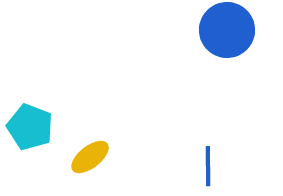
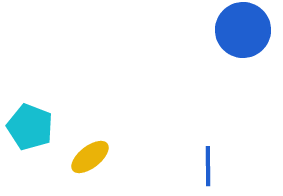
blue circle: moved 16 px right
